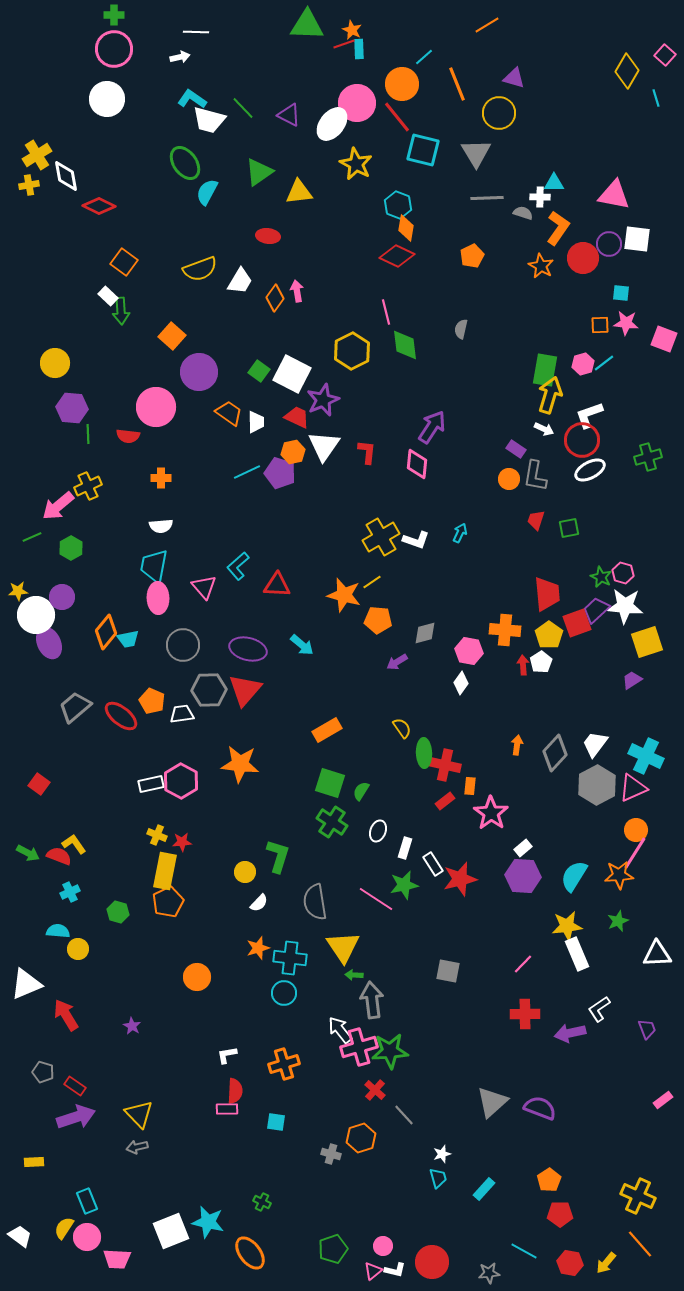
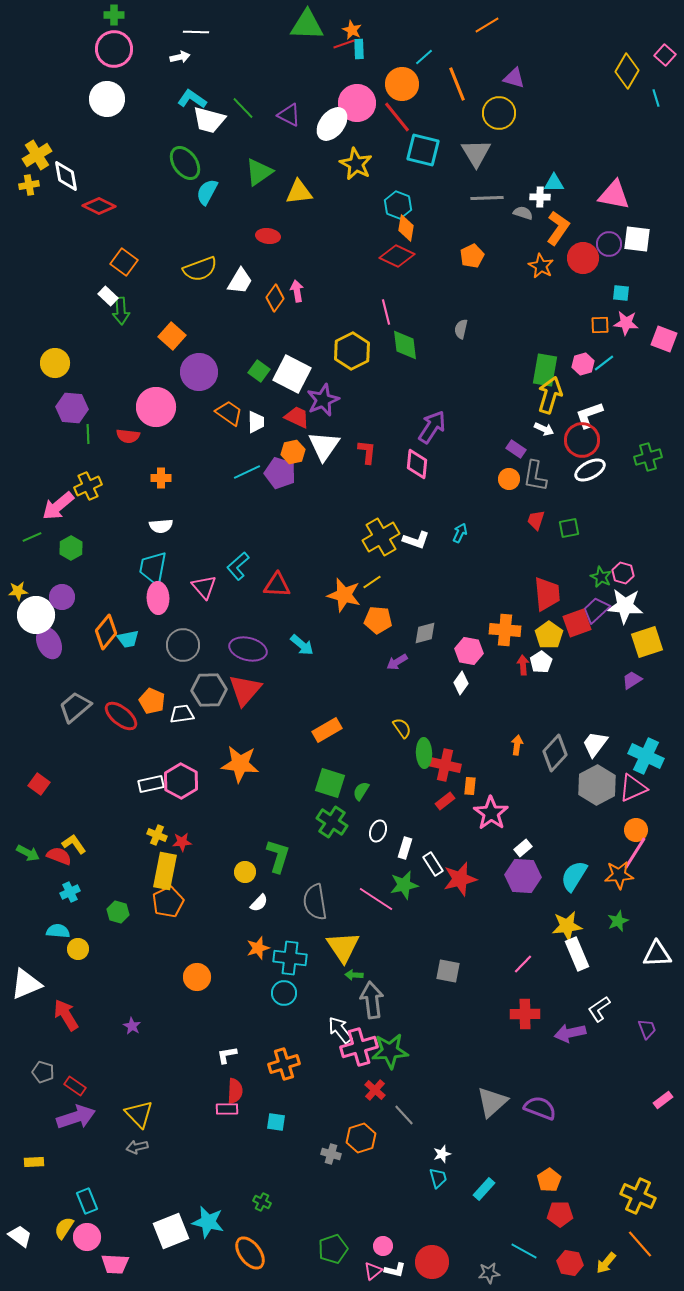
cyan trapezoid at (154, 566): moved 1 px left, 2 px down
pink trapezoid at (117, 1259): moved 2 px left, 5 px down
